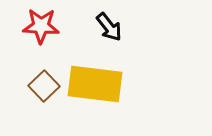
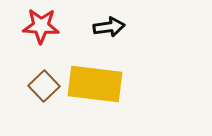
black arrow: rotated 60 degrees counterclockwise
